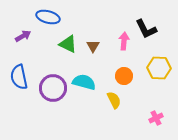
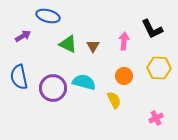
blue ellipse: moved 1 px up
black L-shape: moved 6 px right
